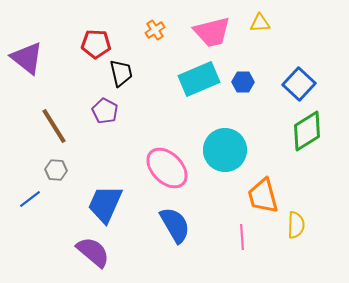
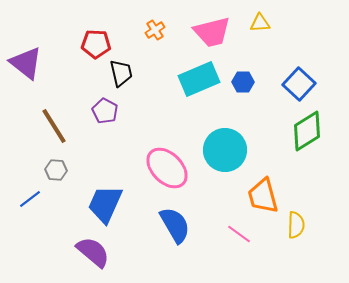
purple triangle: moved 1 px left, 5 px down
pink line: moved 3 px left, 3 px up; rotated 50 degrees counterclockwise
